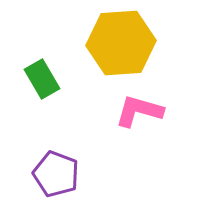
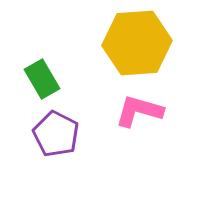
yellow hexagon: moved 16 px right
purple pentagon: moved 40 px up; rotated 6 degrees clockwise
